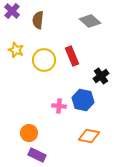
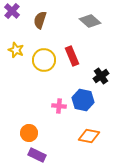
brown semicircle: moved 2 px right; rotated 12 degrees clockwise
